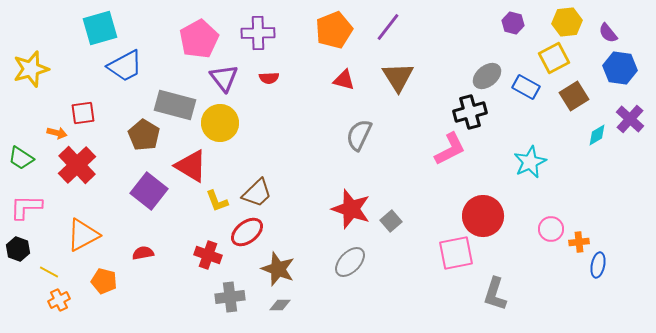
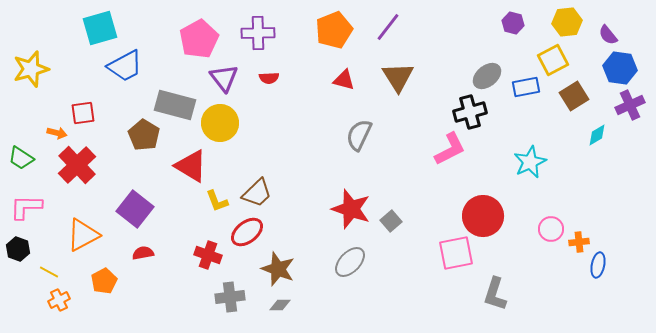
purple semicircle at (608, 33): moved 2 px down
yellow square at (554, 58): moved 1 px left, 2 px down
blue rectangle at (526, 87): rotated 40 degrees counterclockwise
purple cross at (630, 119): moved 14 px up; rotated 24 degrees clockwise
purple square at (149, 191): moved 14 px left, 18 px down
orange pentagon at (104, 281): rotated 30 degrees clockwise
